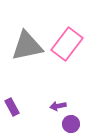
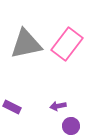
gray triangle: moved 1 px left, 2 px up
purple rectangle: rotated 36 degrees counterclockwise
purple circle: moved 2 px down
